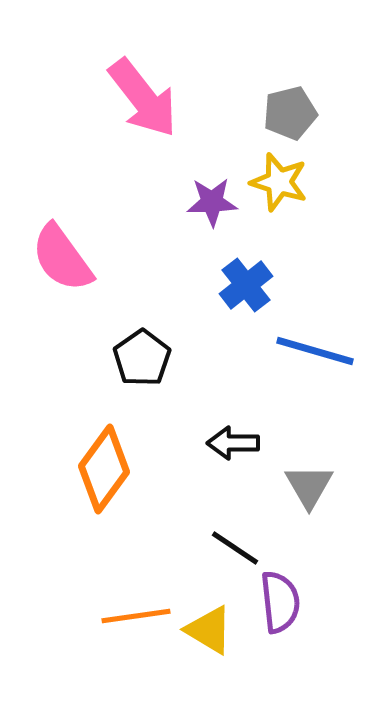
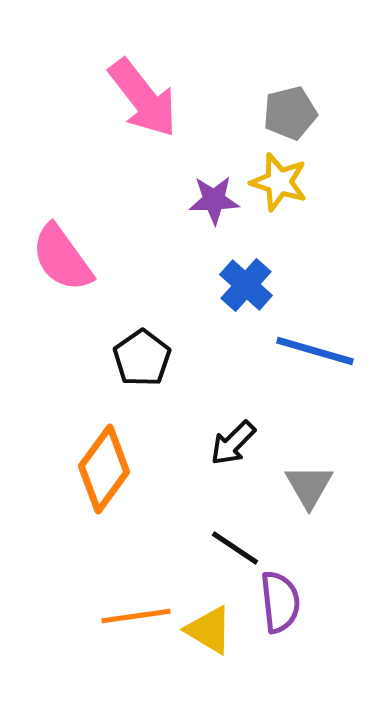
purple star: moved 2 px right, 2 px up
blue cross: rotated 10 degrees counterclockwise
black arrow: rotated 45 degrees counterclockwise
